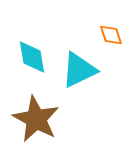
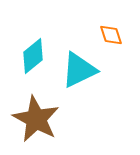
cyan diamond: moved 1 px right, 1 px up; rotated 60 degrees clockwise
